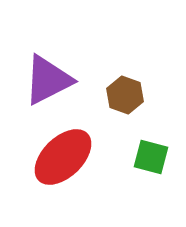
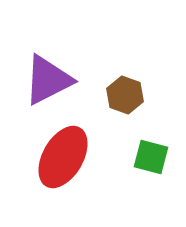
red ellipse: rotated 16 degrees counterclockwise
